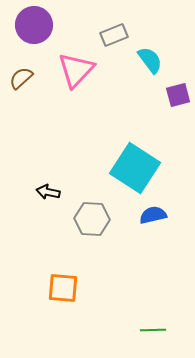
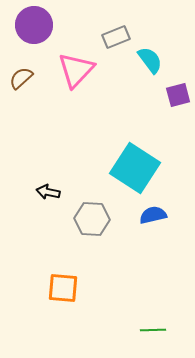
gray rectangle: moved 2 px right, 2 px down
